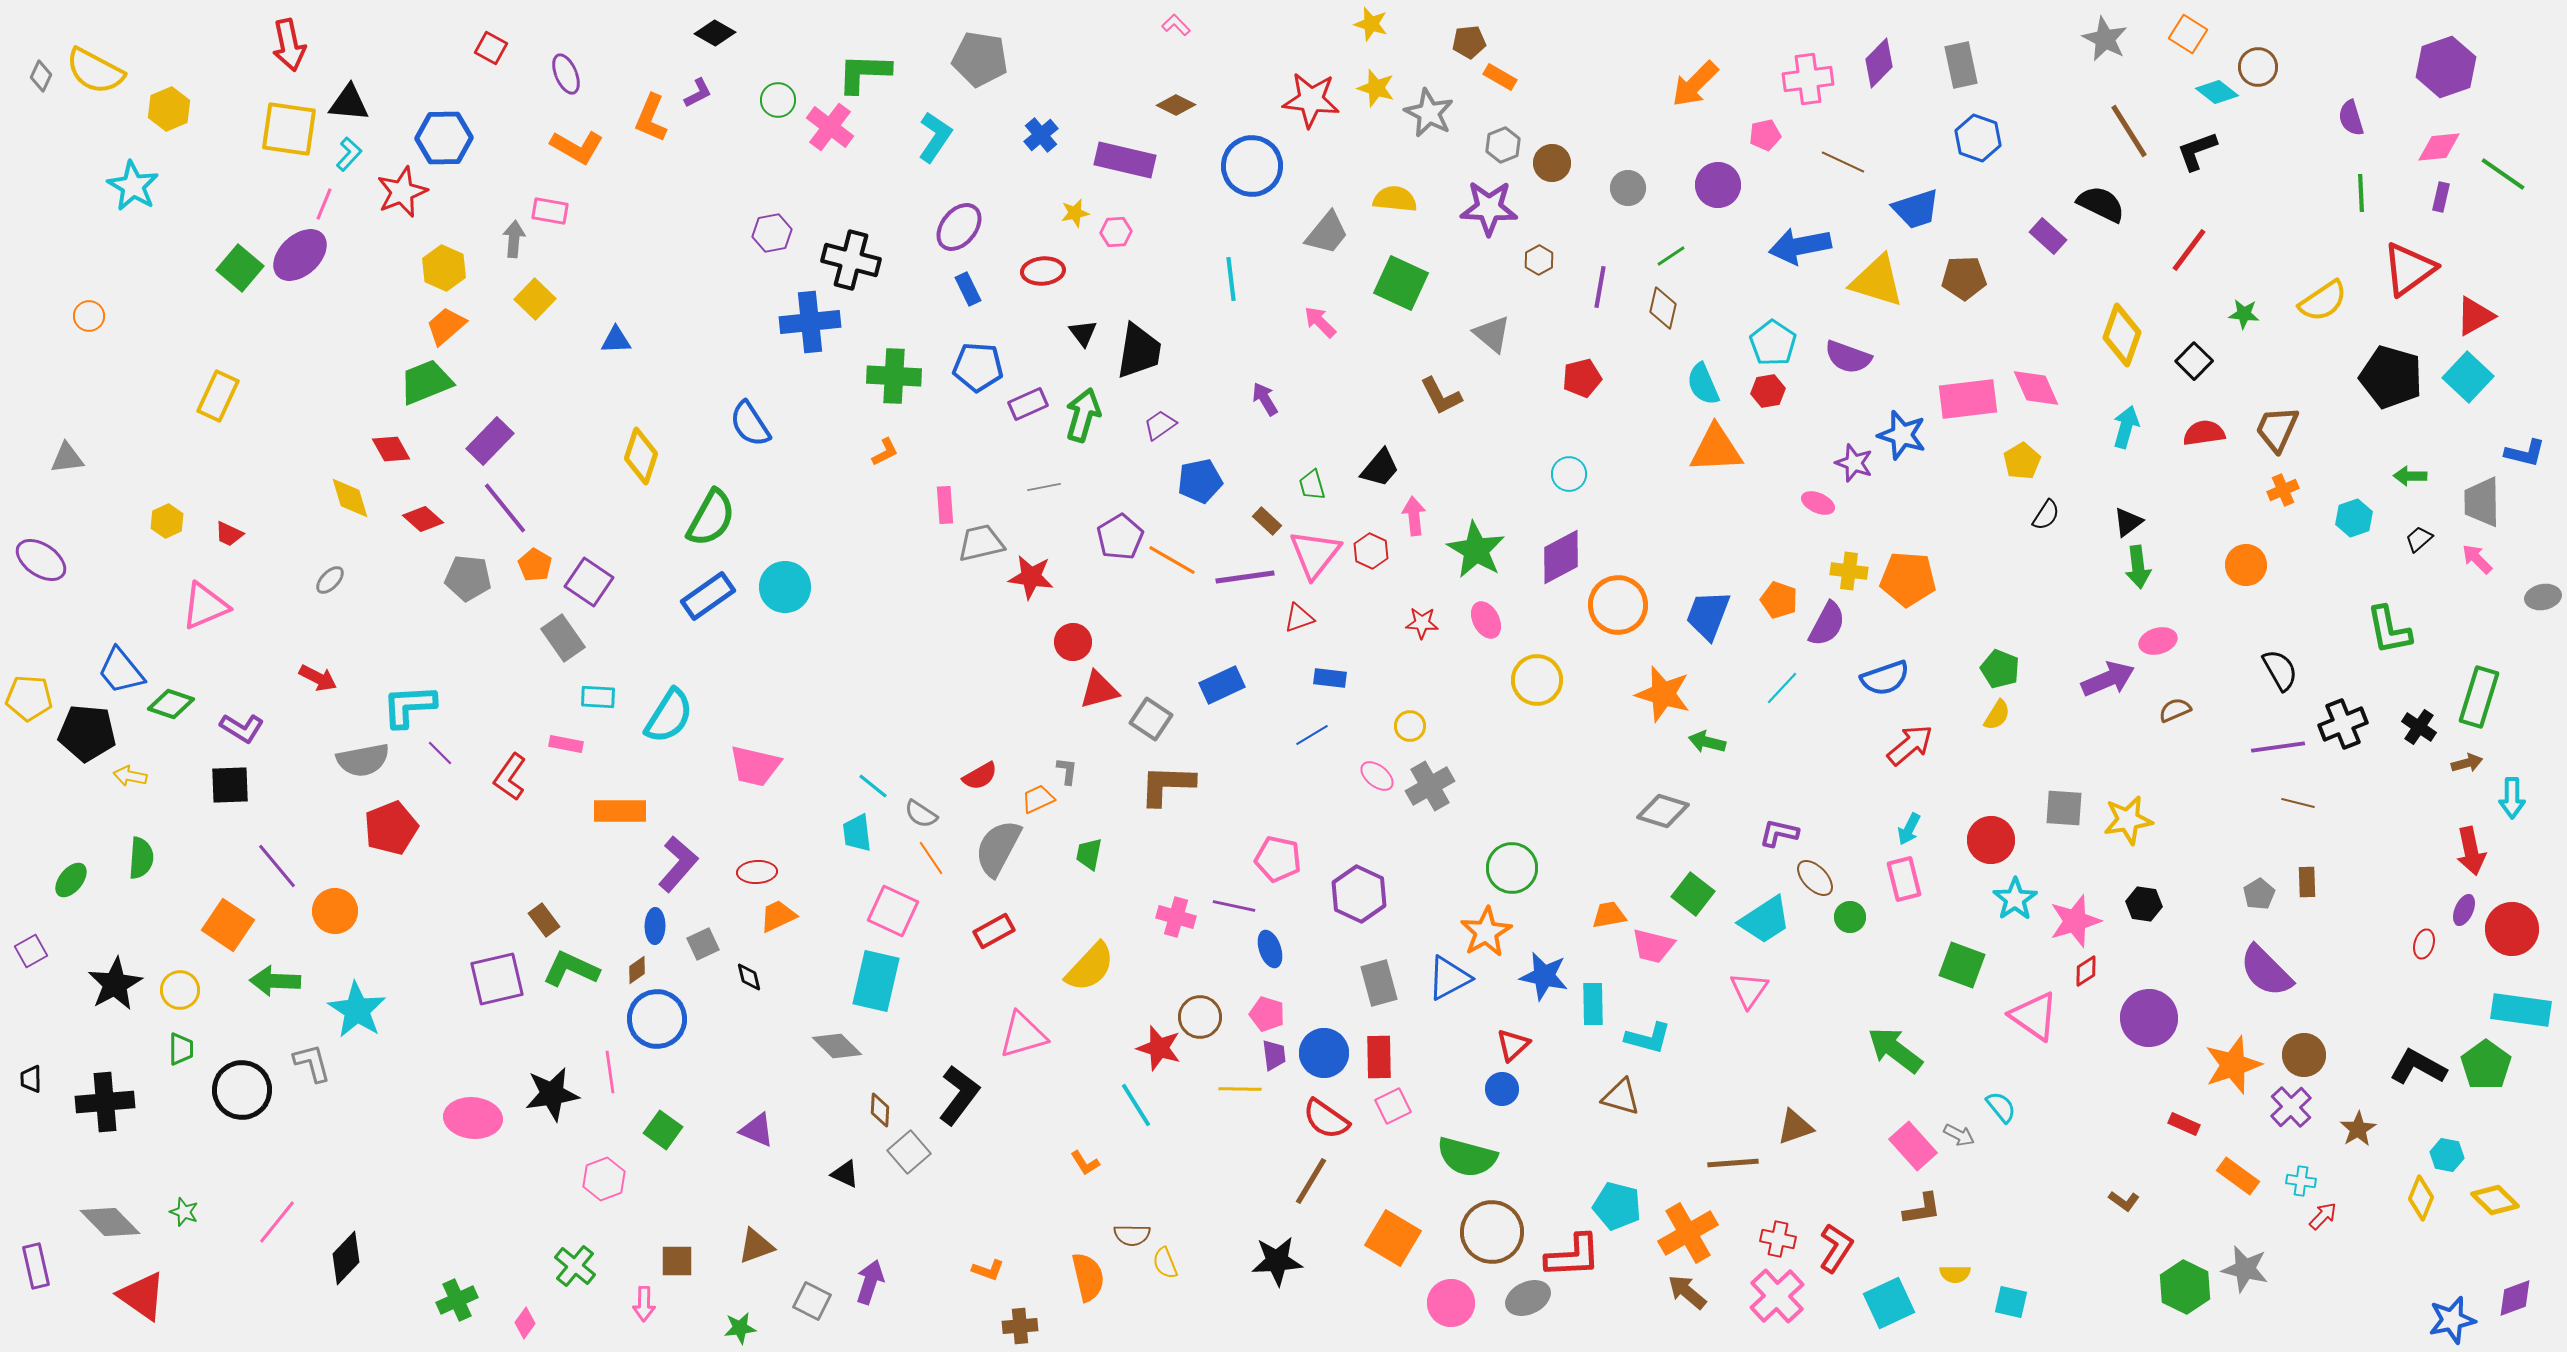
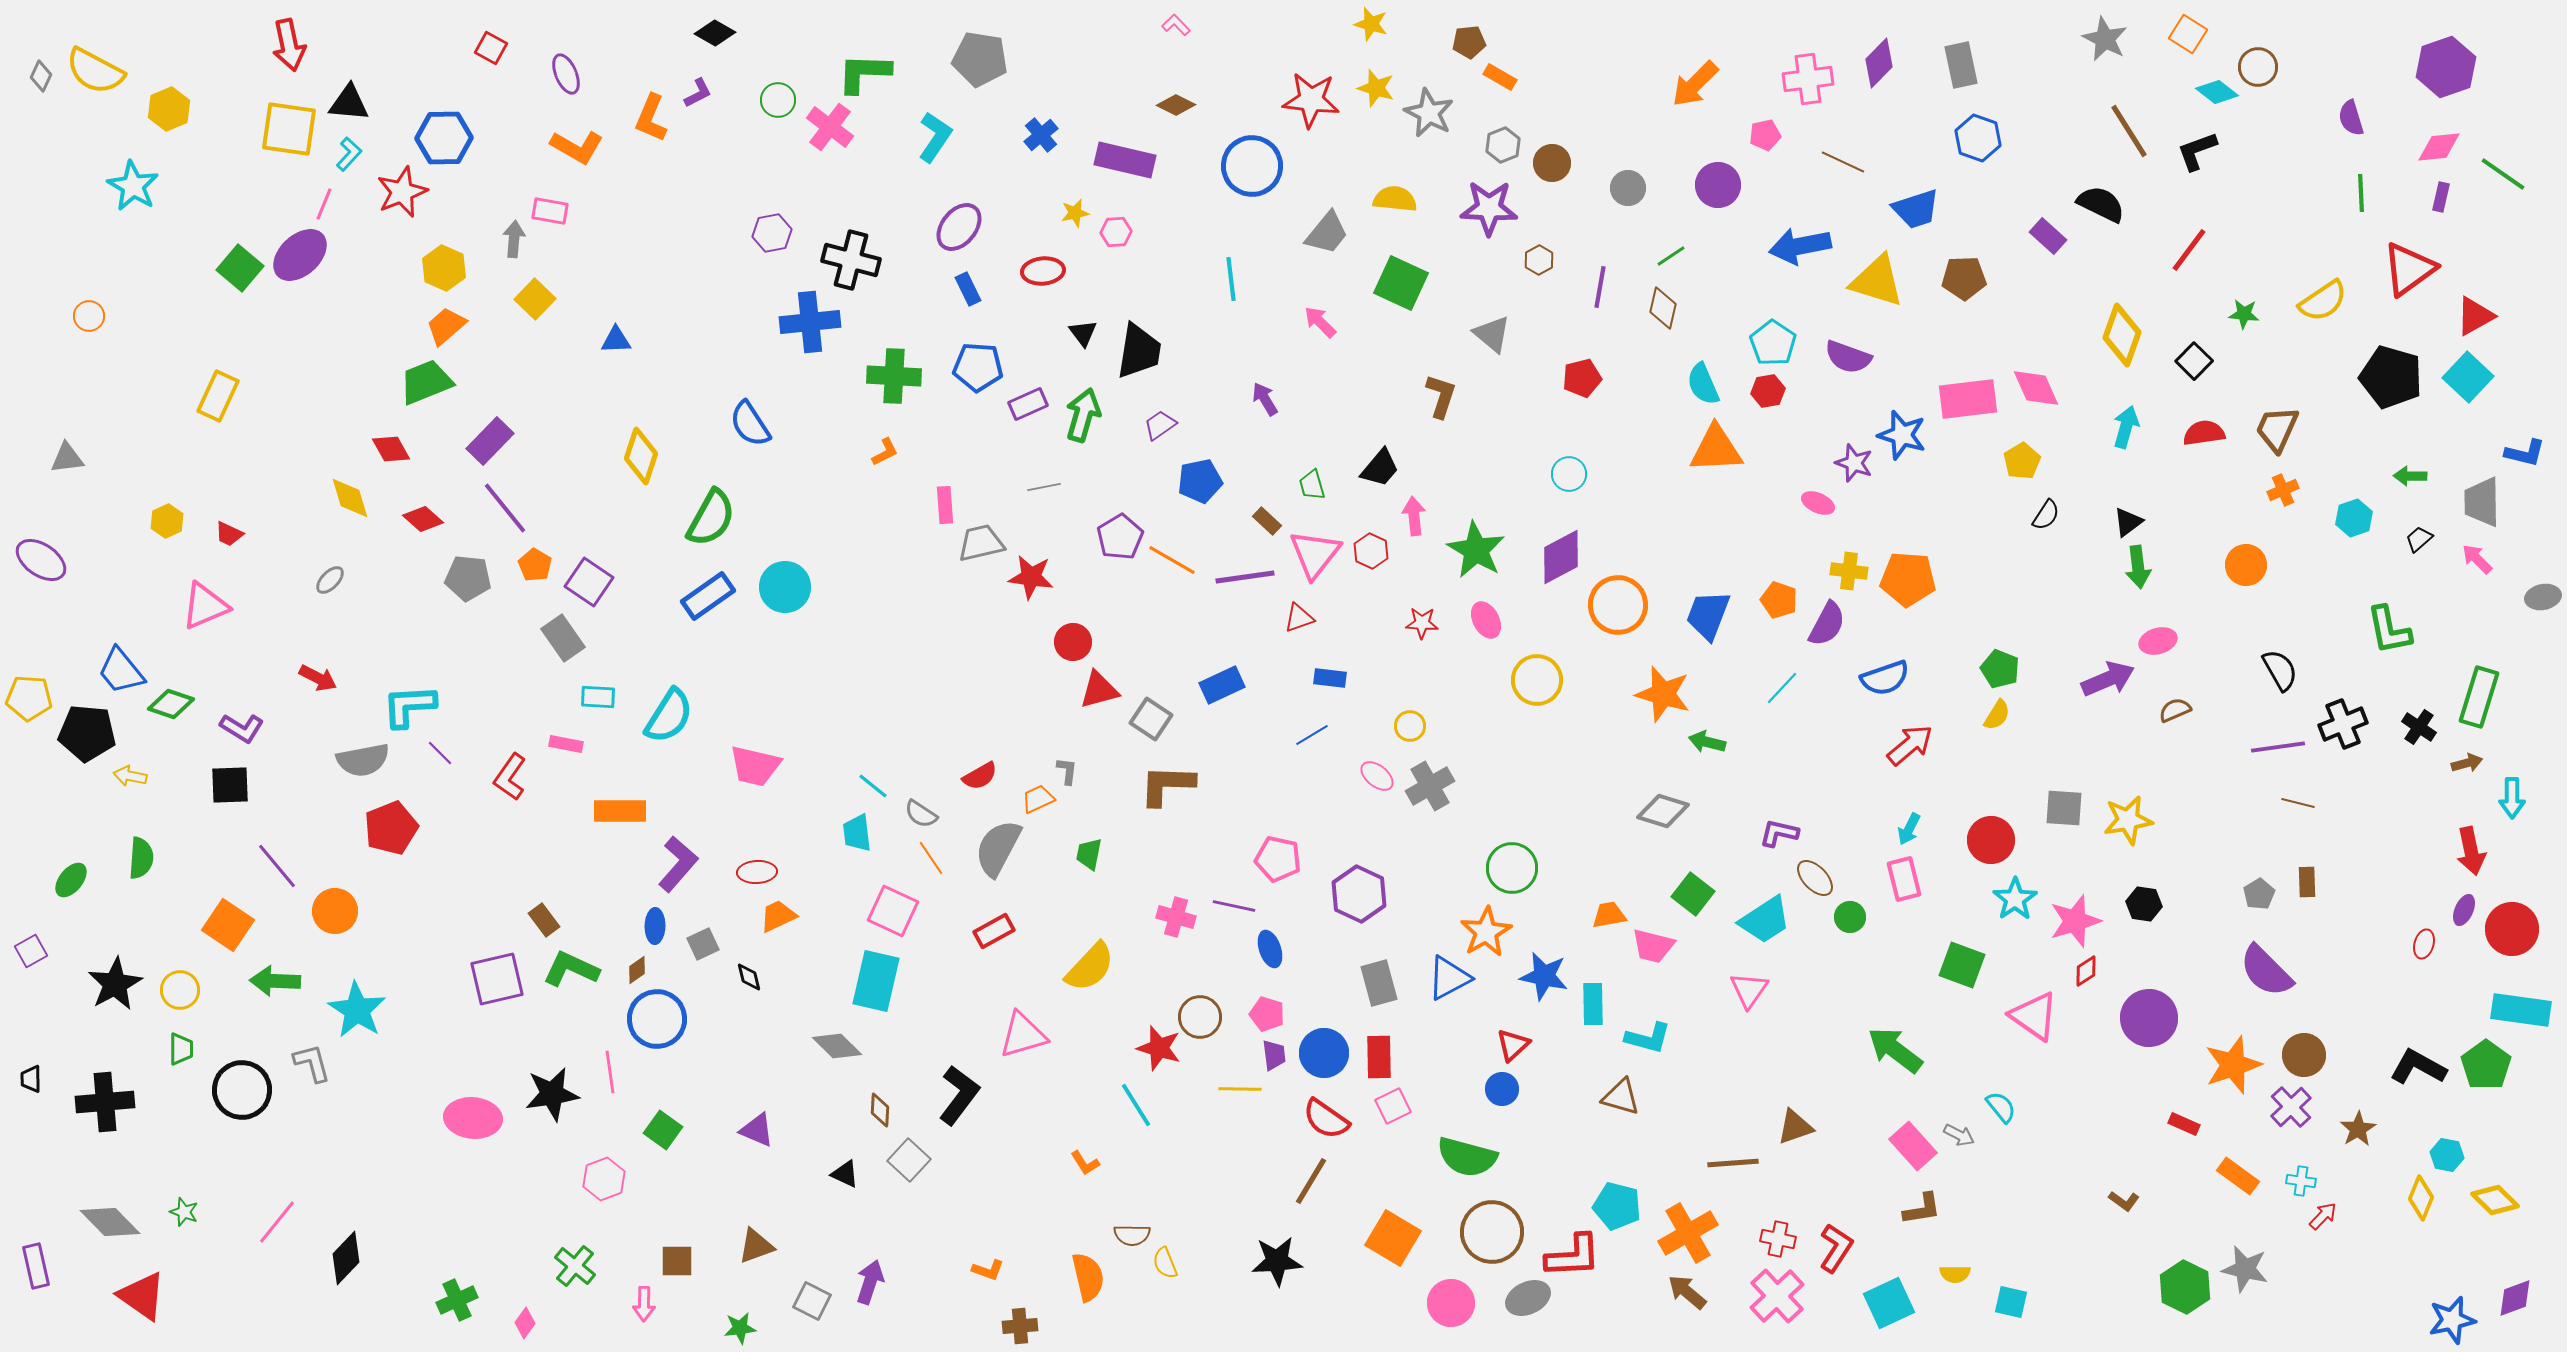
brown L-shape at (1441, 396): rotated 135 degrees counterclockwise
gray square at (909, 1152): moved 8 px down; rotated 6 degrees counterclockwise
